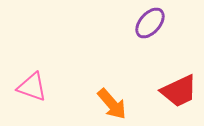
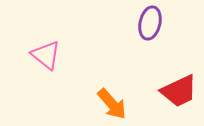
purple ellipse: rotated 28 degrees counterclockwise
pink triangle: moved 14 px right, 32 px up; rotated 20 degrees clockwise
